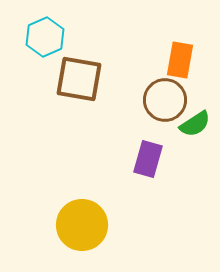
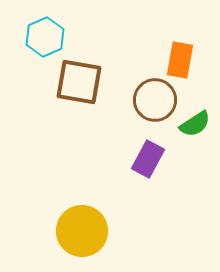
brown square: moved 3 px down
brown circle: moved 10 px left
purple rectangle: rotated 12 degrees clockwise
yellow circle: moved 6 px down
